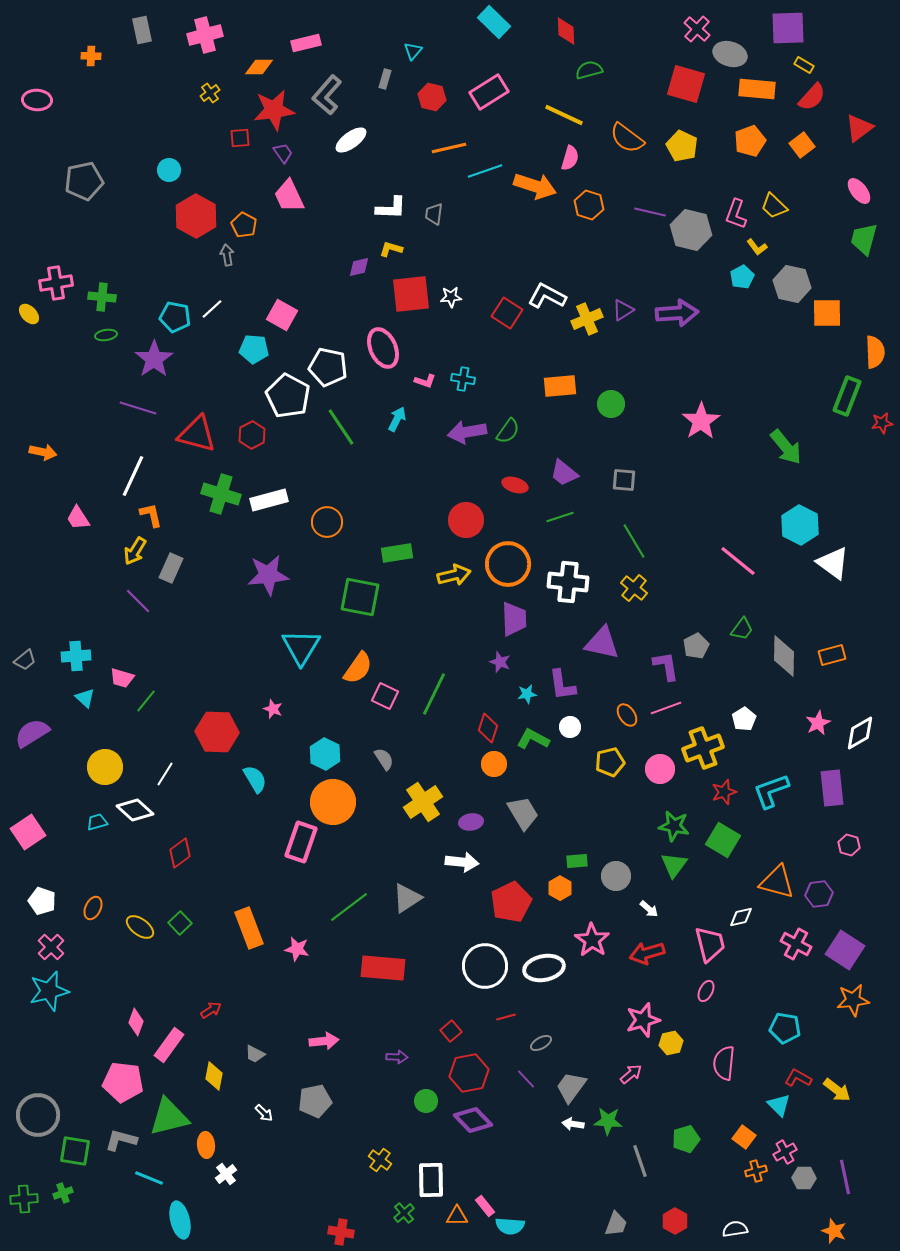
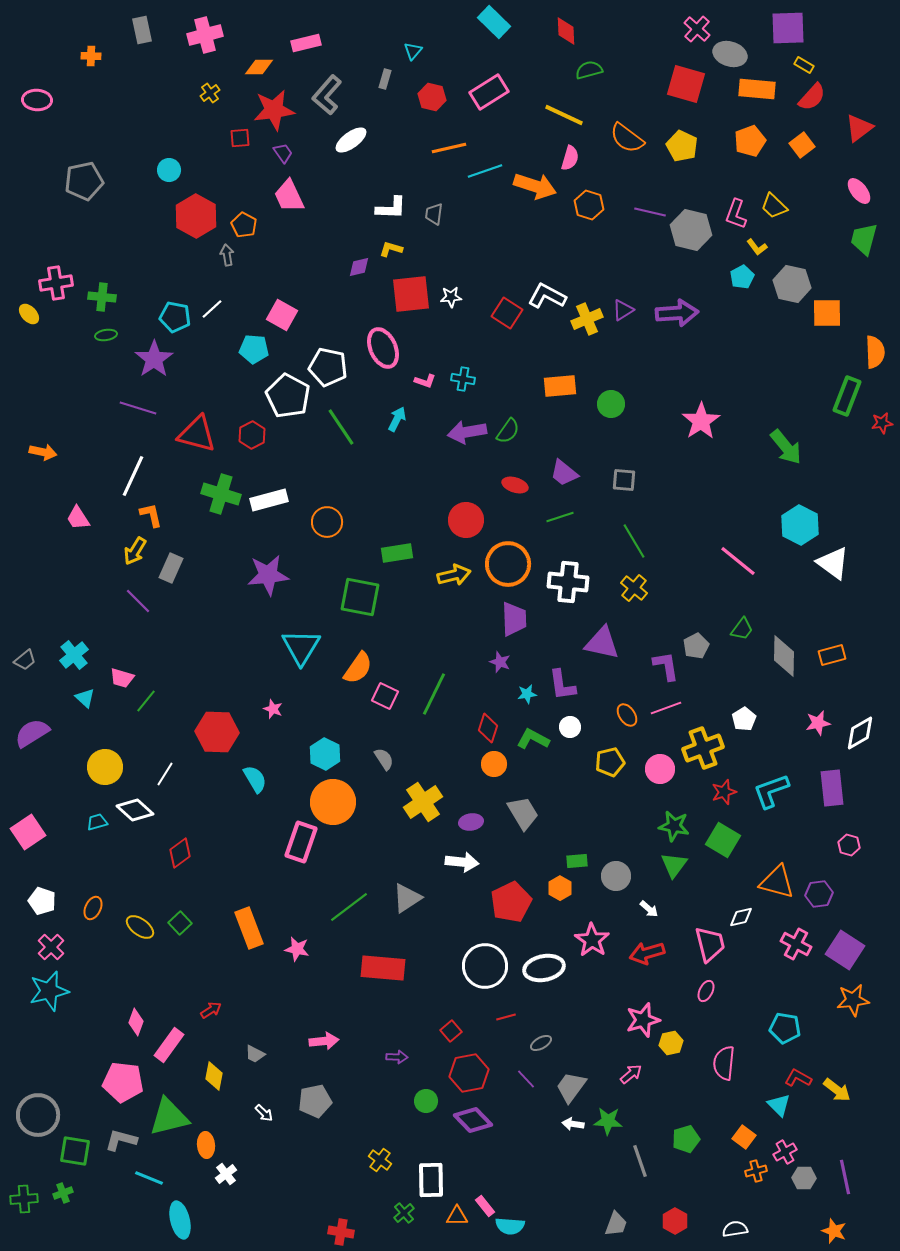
cyan cross at (76, 656): moved 2 px left, 1 px up; rotated 36 degrees counterclockwise
pink star at (818, 723): rotated 15 degrees clockwise
